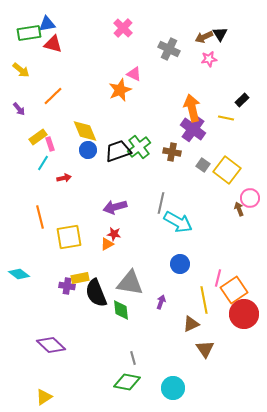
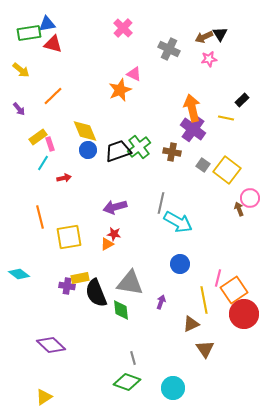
green diamond at (127, 382): rotated 8 degrees clockwise
